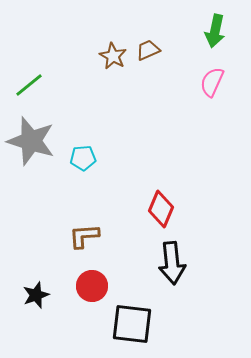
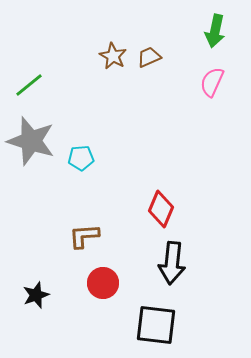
brown trapezoid: moved 1 px right, 7 px down
cyan pentagon: moved 2 px left
black arrow: rotated 12 degrees clockwise
red circle: moved 11 px right, 3 px up
black square: moved 24 px right, 1 px down
